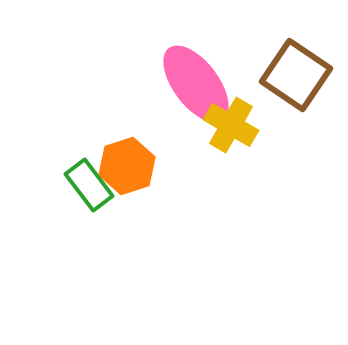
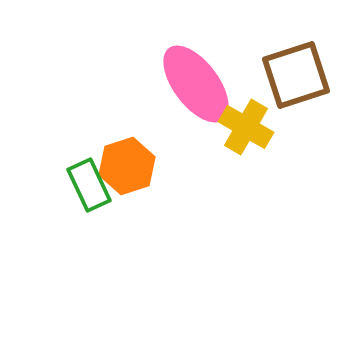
brown square: rotated 38 degrees clockwise
yellow cross: moved 15 px right, 2 px down
green rectangle: rotated 12 degrees clockwise
